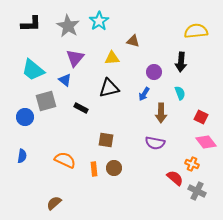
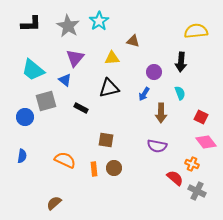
purple semicircle: moved 2 px right, 3 px down
